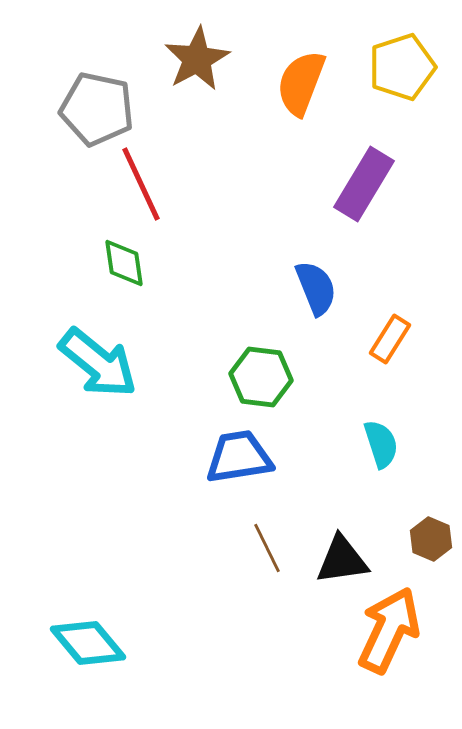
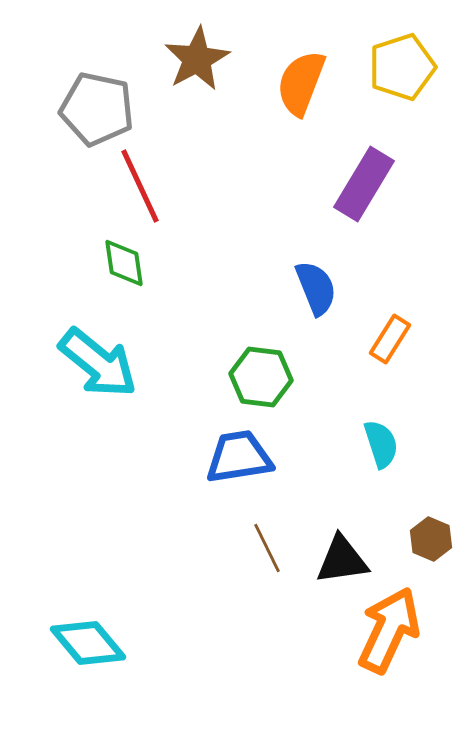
red line: moved 1 px left, 2 px down
